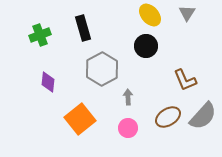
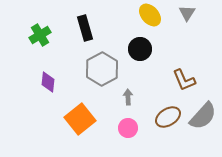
black rectangle: moved 2 px right
green cross: rotated 10 degrees counterclockwise
black circle: moved 6 px left, 3 px down
brown L-shape: moved 1 px left
